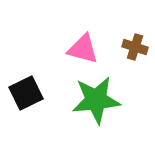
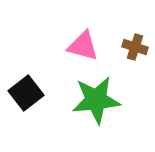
pink triangle: moved 3 px up
black square: rotated 12 degrees counterclockwise
